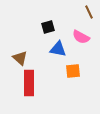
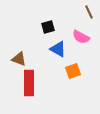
blue triangle: rotated 18 degrees clockwise
brown triangle: moved 1 px left, 1 px down; rotated 21 degrees counterclockwise
orange square: rotated 14 degrees counterclockwise
